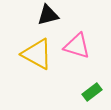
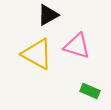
black triangle: rotated 15 degrees counterclockwise
green rectangle: moved 2 px left, 1 px up; rotated 60 degrees clockwise
